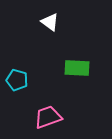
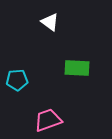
cyan pentagon: rotated 20 degrees counterclockwise
pink trapezoid: moved 3 px down
